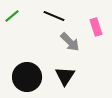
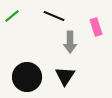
gray arrow: rotated 45 degrees clockwise
